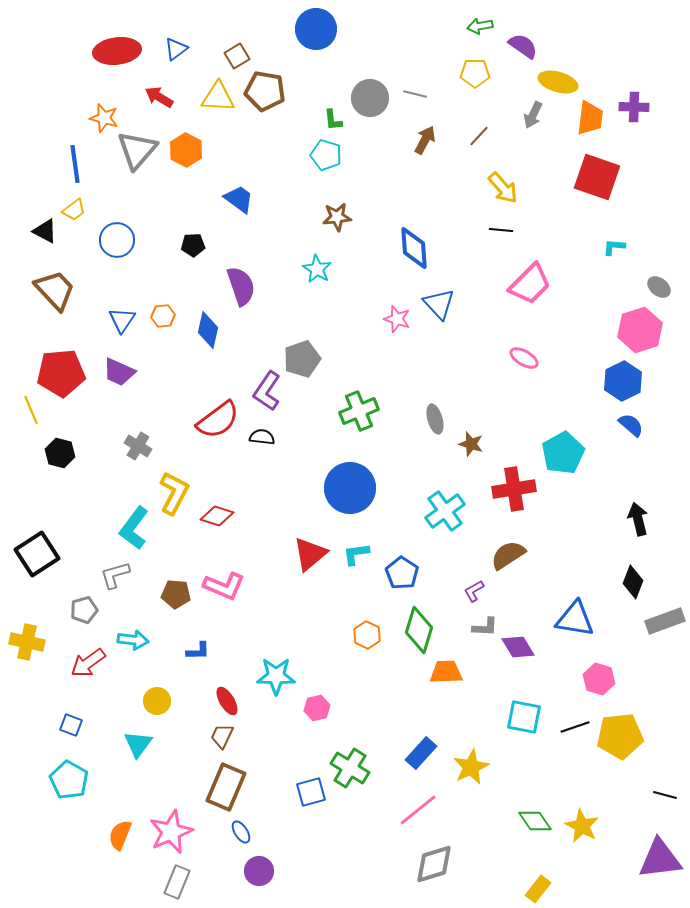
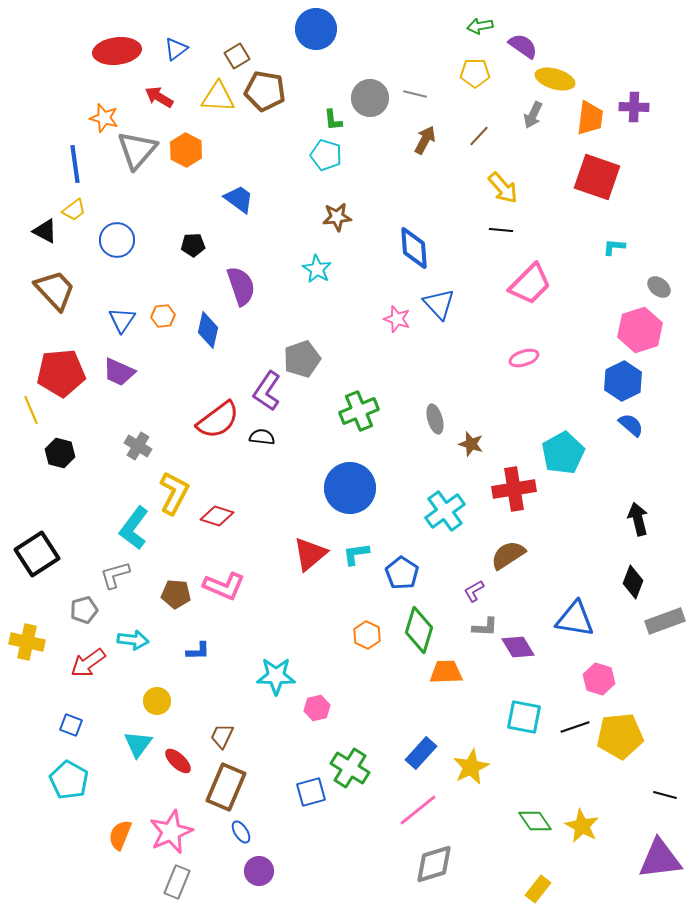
yellow ellipse at (558, 82): moved 3 px left, 3 px up
pink ellipse at (524, 358): rotated 48 degrees counterclockwise
red ellipse at (227, 701): moved 49 px left, 60 px down; rotated 16 degrees counterclockwise
